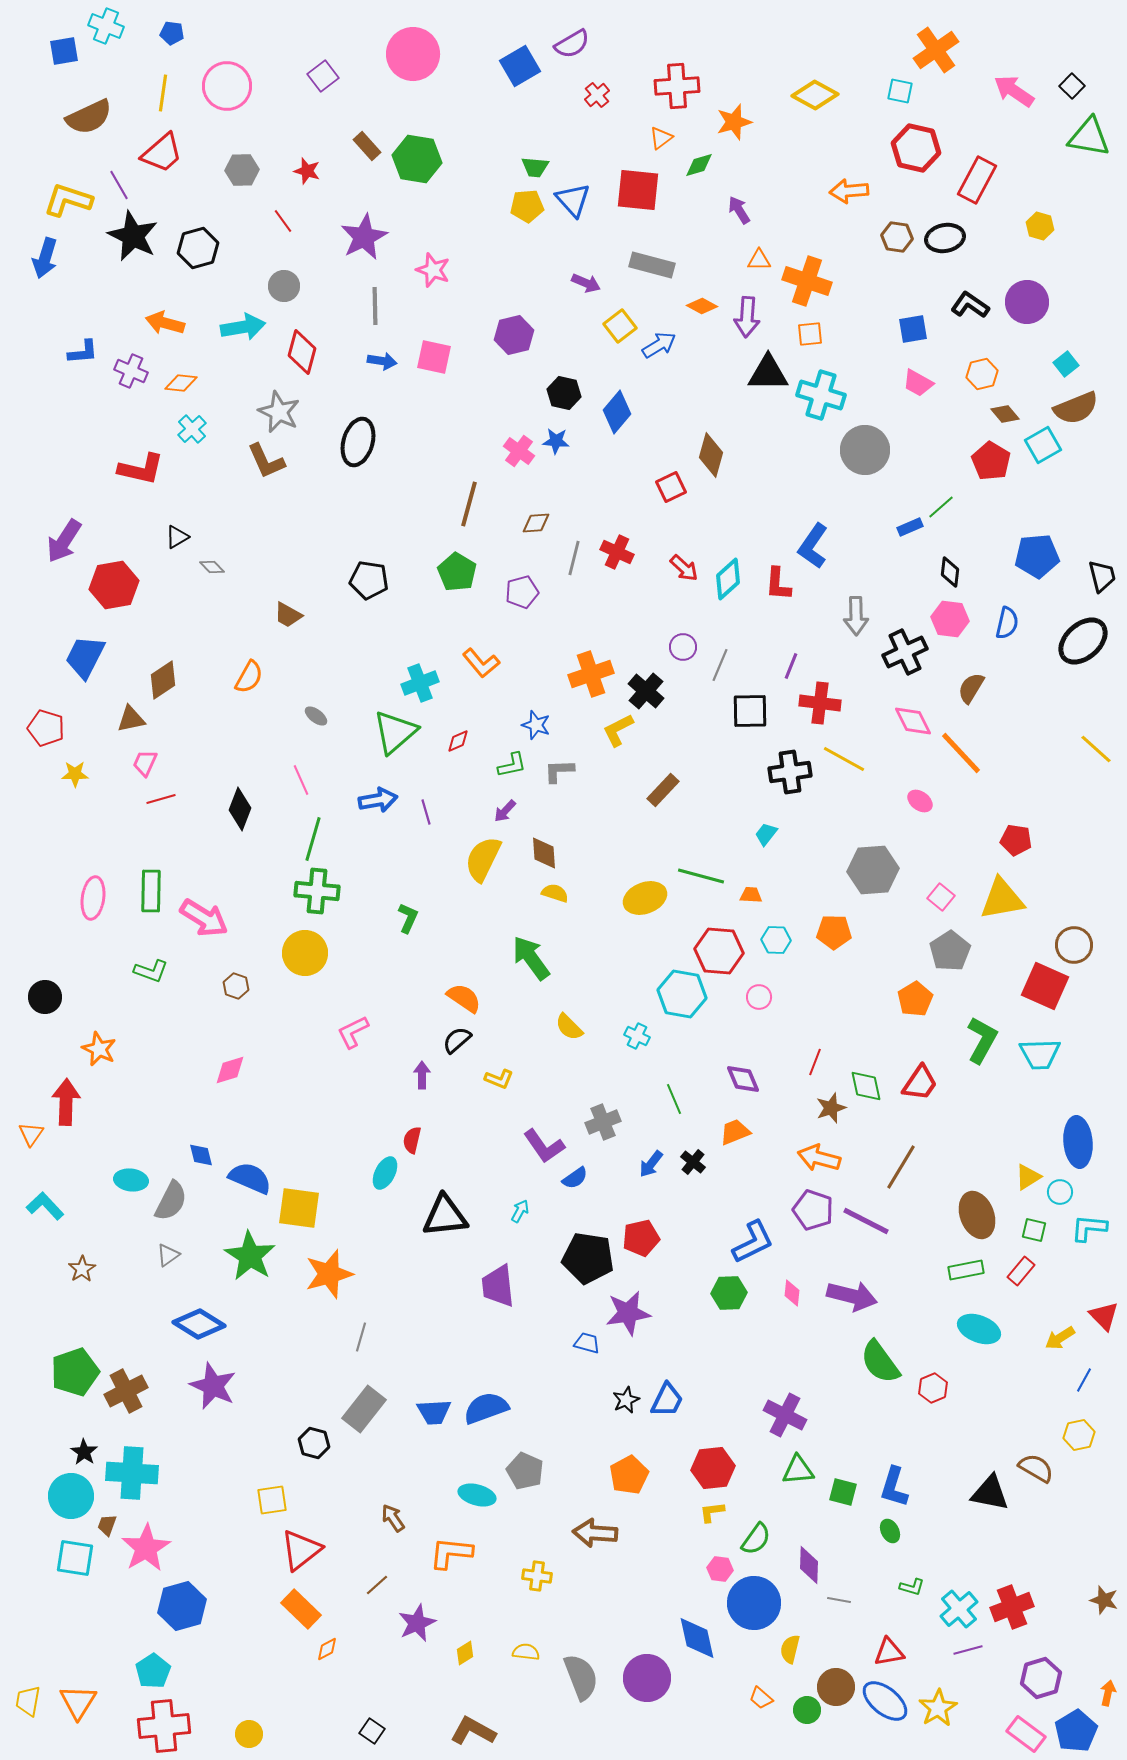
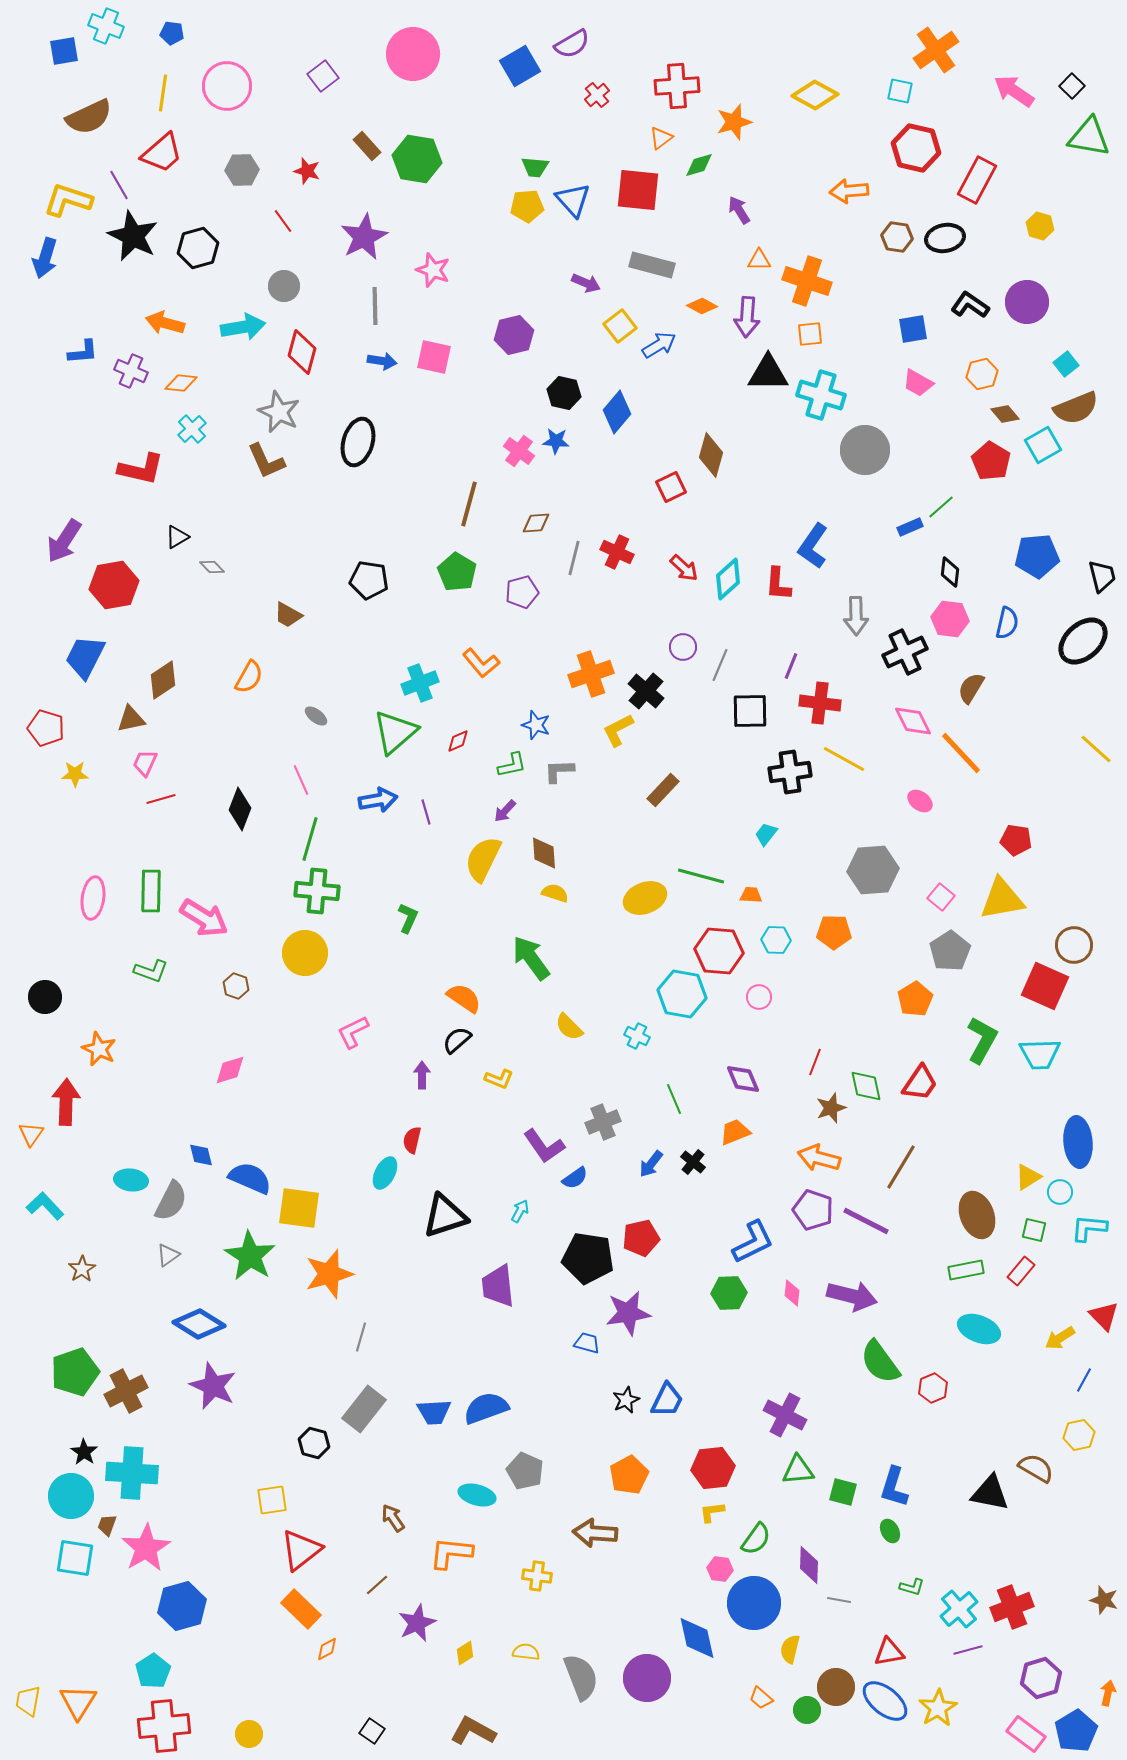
green line at (313, 839): moved 3 px left
black triangle at (445, 1216): rotated 12 degrees counterclockwise
